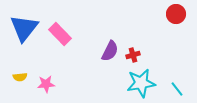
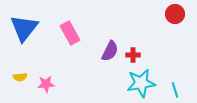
red circle: moved 1 px left
pink rectangle: moved 10 px right, 1 px up; rotated 15 degrees clockwise
red cross: rotated 16 degrees clockwise
cyan line: moved 2 px left, 1 px down; rotated 21 degrees clockwise
